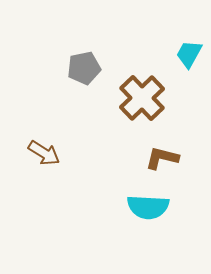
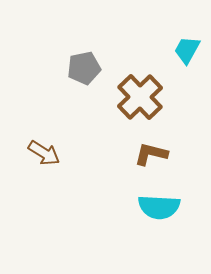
cyan trapezoid: moved 2 px left, 4 px up
brown cross: moved 2 px left, 1 px up
brown L-shape: moved 11 px left, 4 px up
cyan semicircle: moved 11 px right
